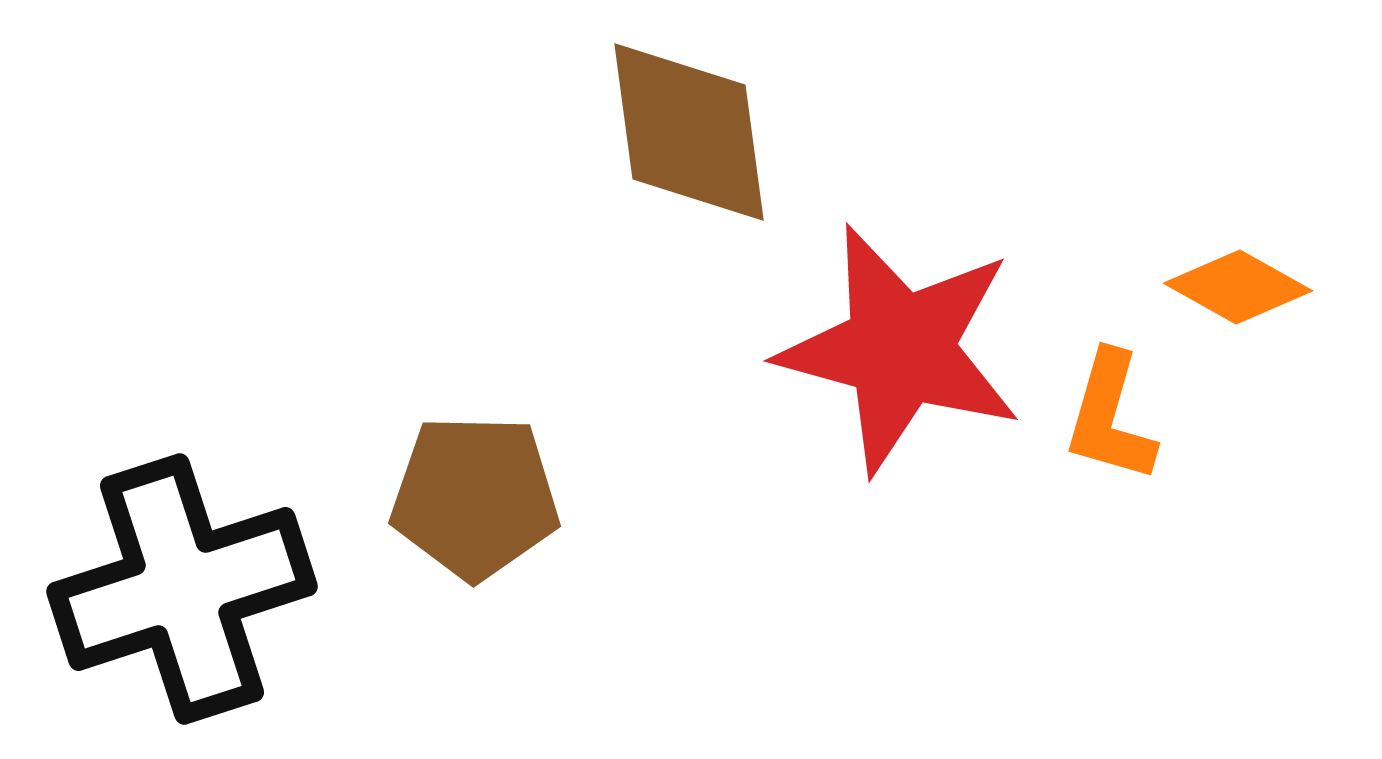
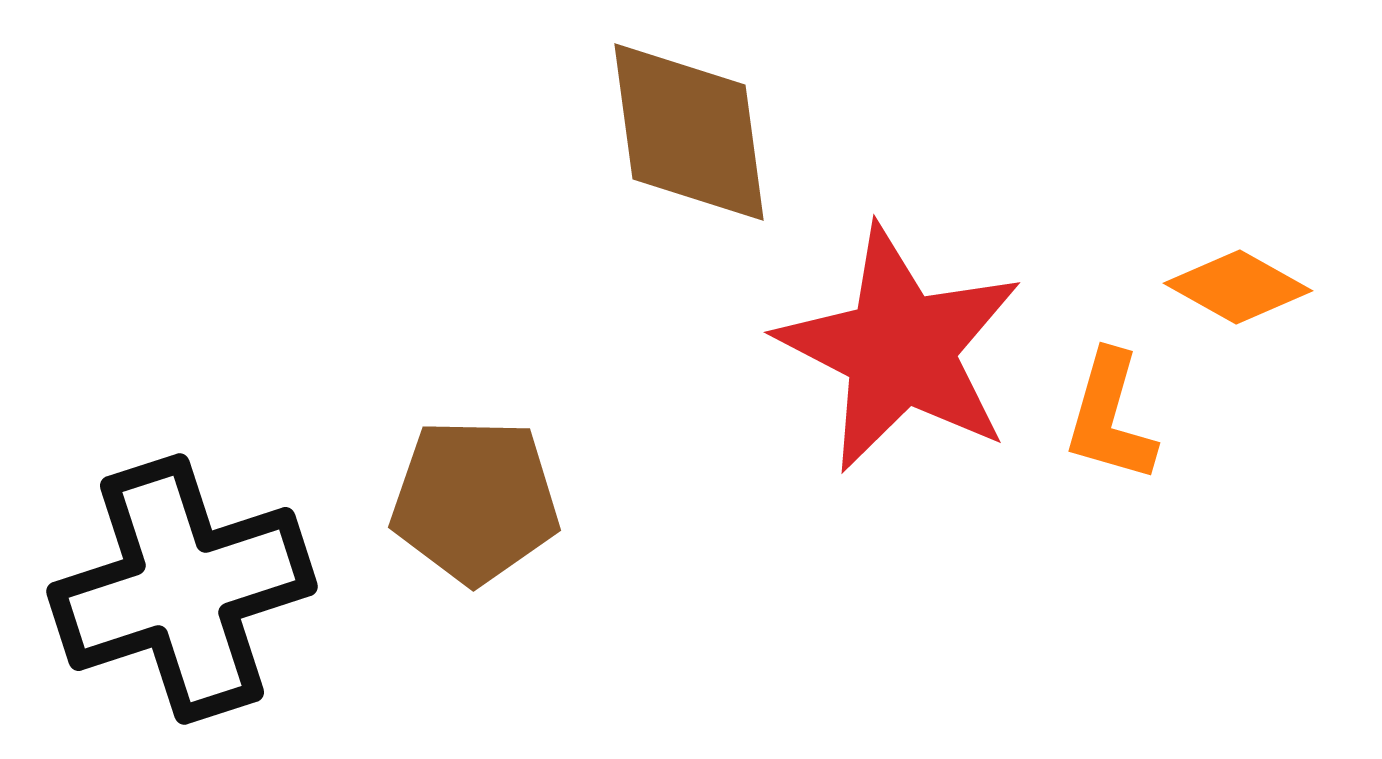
red star: rotated 12 degrees clockwise
brown pentagon: moved 4 px down
